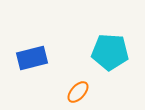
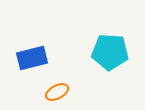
orange ellipse: moved 21 px left; rotated 20 degrees clockwise
